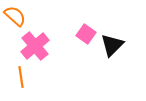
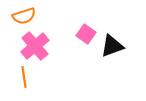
orange semicircle: moved 9 px right; rotated 120 degrees clockwise
black triangle: moved 1 px down; rotated 25 degrees clockwise
orange line: moved 3 px right
